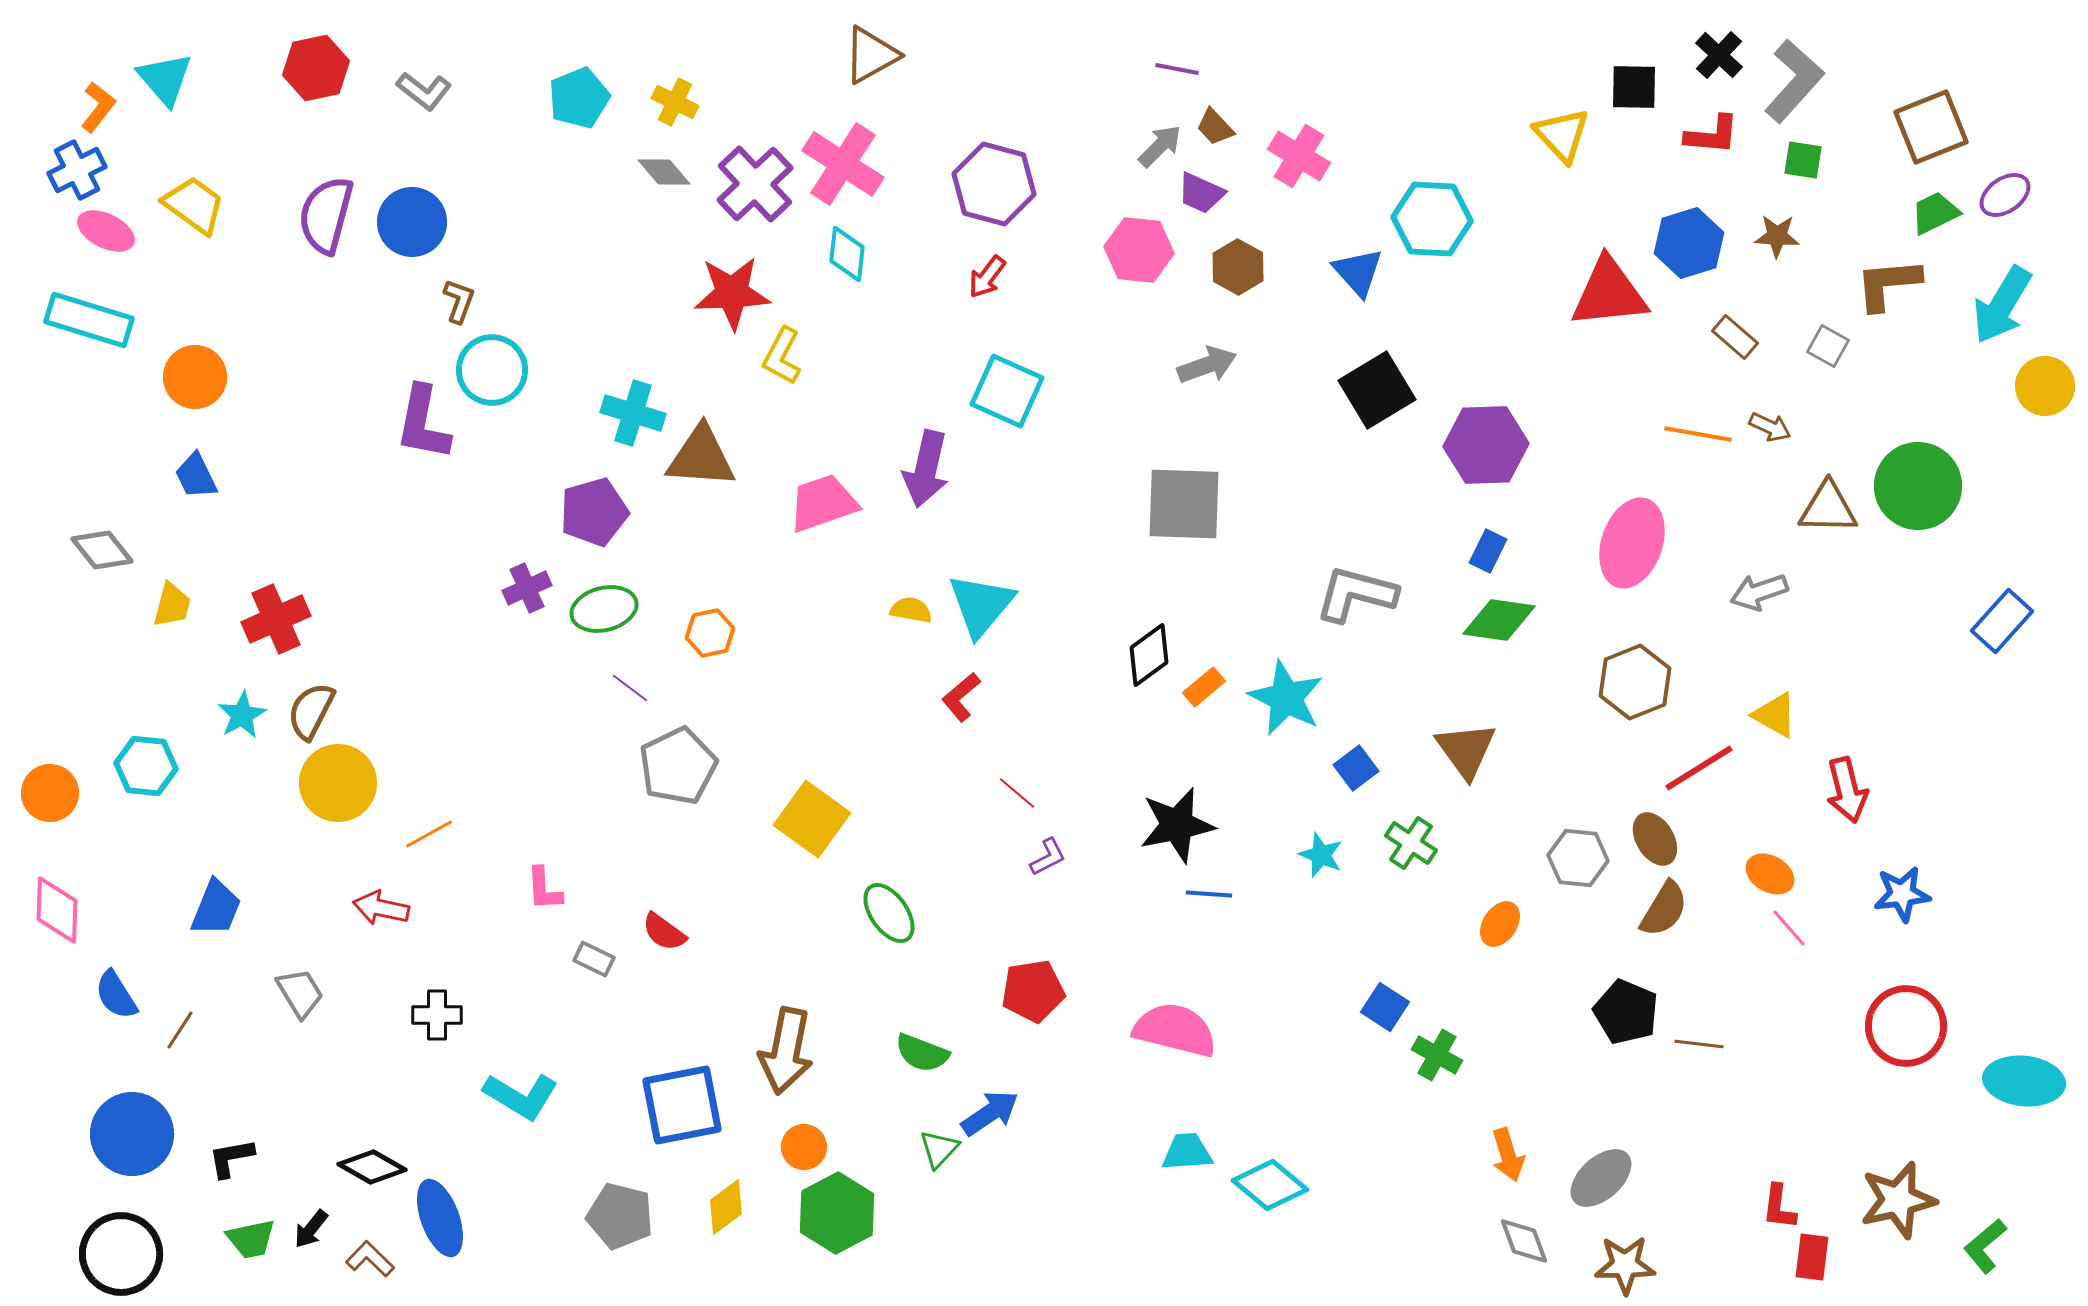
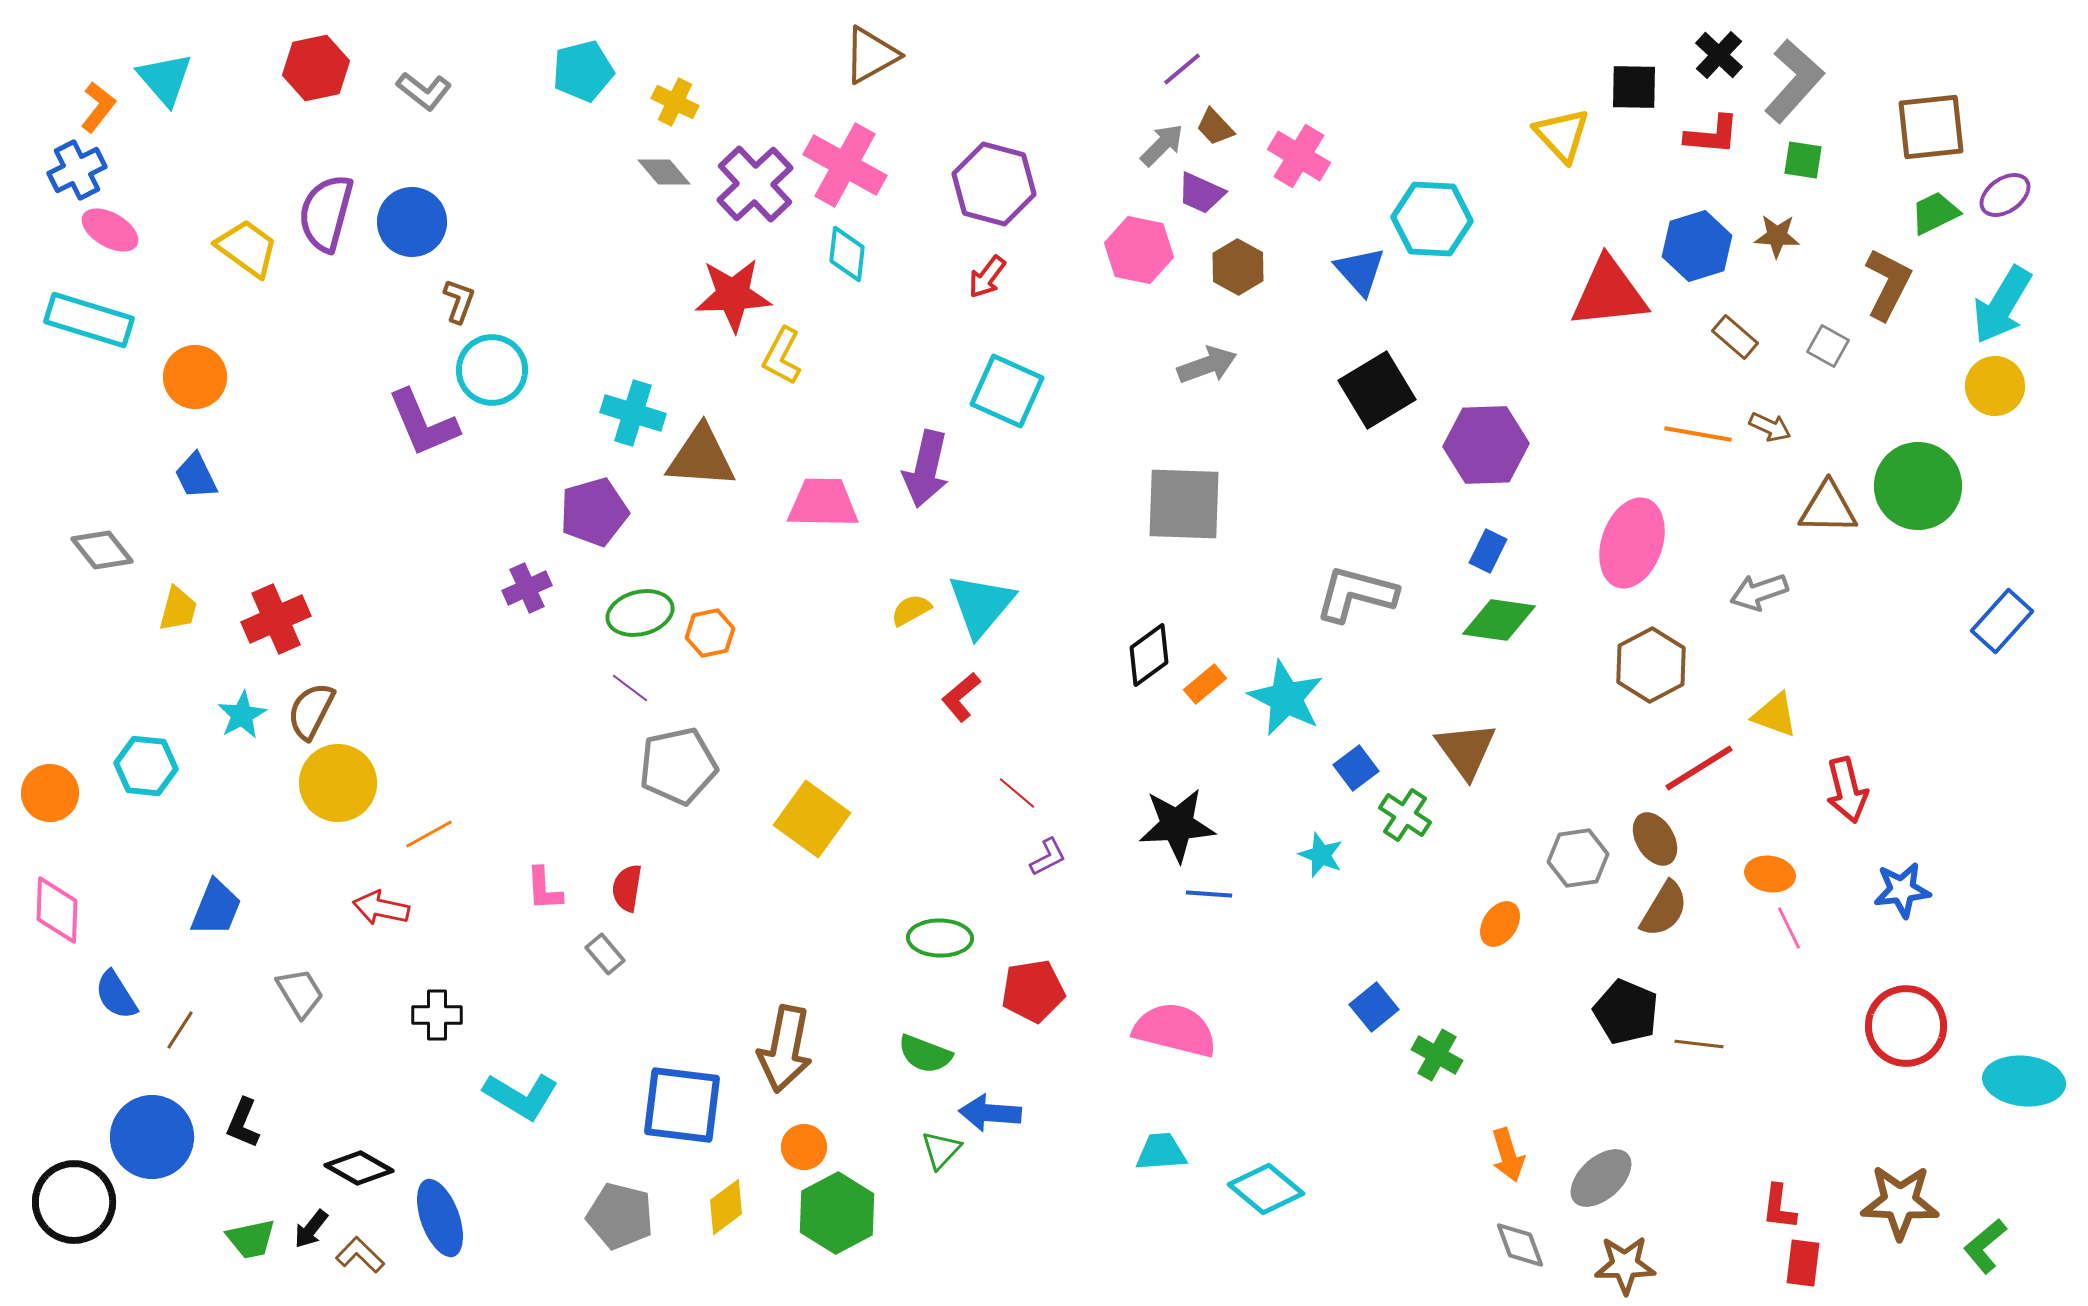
purple line at (1177, 69): moved 5 px right; rotated 51 degrees counterclockwise
cyan pentagon at (579, 98): moved 4 px right, 27 px up; rotated 8 degrees clockwise
brown square at (1931, 127): rotated 16 degrees clockwise
gray arrow at (1160, 146): moved 2 px right, 1 px up
pink cross at (843, 164): moved 2 px right, 1 px down; rotated 4 degrees counterclockwise
yellow trapezoid at (194, 205): moved 53 px right, 43 px down
purple semicircle at (326, 215): moved 2 px up
pink ellipse at (106, 231): moved 4 px right, 1 px up; rotated 4 degrees clockwise
blue hexagon at (1689, 243): moved 8 px right, 3 px down
pink hexagon at (1139, 250): rotated 6 degrees clockwise
blue triangle at (1358, 272): moved 2 px right, 1 px up
brown L-shape at (1888, 284): rotated 122 degrees clockwise
red star at (732, 293): moved 1 px right, 2 px down
yellow circle at (2045, 386): moved 50 px left
purple L-shape at (423, 423): rotated 34 degrees counterclockwise
pink trapezoid at (823, 503): rotated 20 degrees clockwise
yellow trapezoid at (172, 605): moved 6 px right, 4 px down
green ellipse at (604, 609): moved 36 px right, 4 px down
yellow semicircle at (911, 610): rotated 39 degrees counterclockwise
brown hexagon at (1635, 682): moved 16 px right, 17 px up; rotated 6 degrees counterclockwise
orange rectangle at (1204, 687): moved 1 px right, 3 px up
yellow triangle at (1775, 715): rotated 9 degrees counterclockwise
gray pentagon at (678, 766): rotated 14 degrees clockwise
black star at (1177, 825): rotated 8 degrees clockwise
green cross at (1411, 843): moved 6 px left, 28 px up
gray hexagon at (1578, 858): rotated 14 degrees counterclockwise
orange ellipse at (1770, 874): rotated 21 degrees counterclockwise
blue star at (1902, 894): moved 4 px up
green ellipse at (889, 913): moved 51 px right, 25 px down; rotated 54 degrees counterclockwise
pink line at (1789, 928): rotated 15 degrees clockwise
red semicircle at (664, 932): moved 37 px left, 44 px up; rotated 63 degrees clockwise
gray rectangle at (594, 959): moved 11 px right, 5 px up; rotated 24 degrees clockwise
blue square at (1385, 1007): moved 11 px left; rotated 18 degrees clockwise
brown arrow at (786, 1051): moved 1 px left, 2 px up
green semicircle at (922, 1053): moved 3 px right, 1 px down
blue square at (682, 1105): rotated 18 degrees clockwise
blue arrow at (990, 1113): rotated 142 degrees counterclockwise
blue circle at (132, 1134): moved 20 px right, 3 px down
green triangle at (939, 1149): moved 2 px right, 1 px down
cyan trapezoid at (1187, 1152): moved 26 px left
black L-shape at (231, 1158): moved 12 px right, 35 px up; rotated 57 degrees counterclockwise
black diamond at (372, 1167): moved 13 px left, 1 px down
cyan diamond at (1270, 1185): moved 4 px left, 4 px down
brown star at (1898, 1200): moved 2 px right, 2 px down; rotated 16 degrees clockwise
gray diamond at (1524, 1241): moved 4 px left, 4 px down
black circle at (121, 1254): moved 47 px left, 52 px up
red rectangle at (1812, 1257): moved 9 px left, 6 px down
brown L-shape at (370, 1259): moved 10 px left, 4 px up
